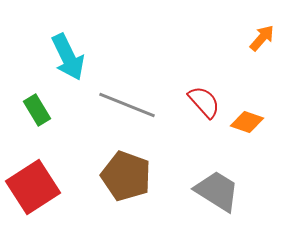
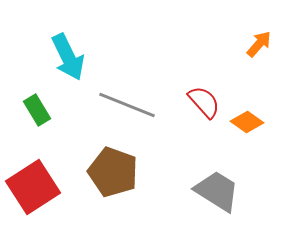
orange arrow: moved 3 px left, 6 px down
orange diamond: rotated 16 degrees clockwise
brown pentagon: moved 13 px left, 4 px up
